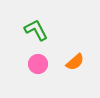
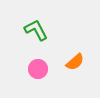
pink circle: moved 5 px down
